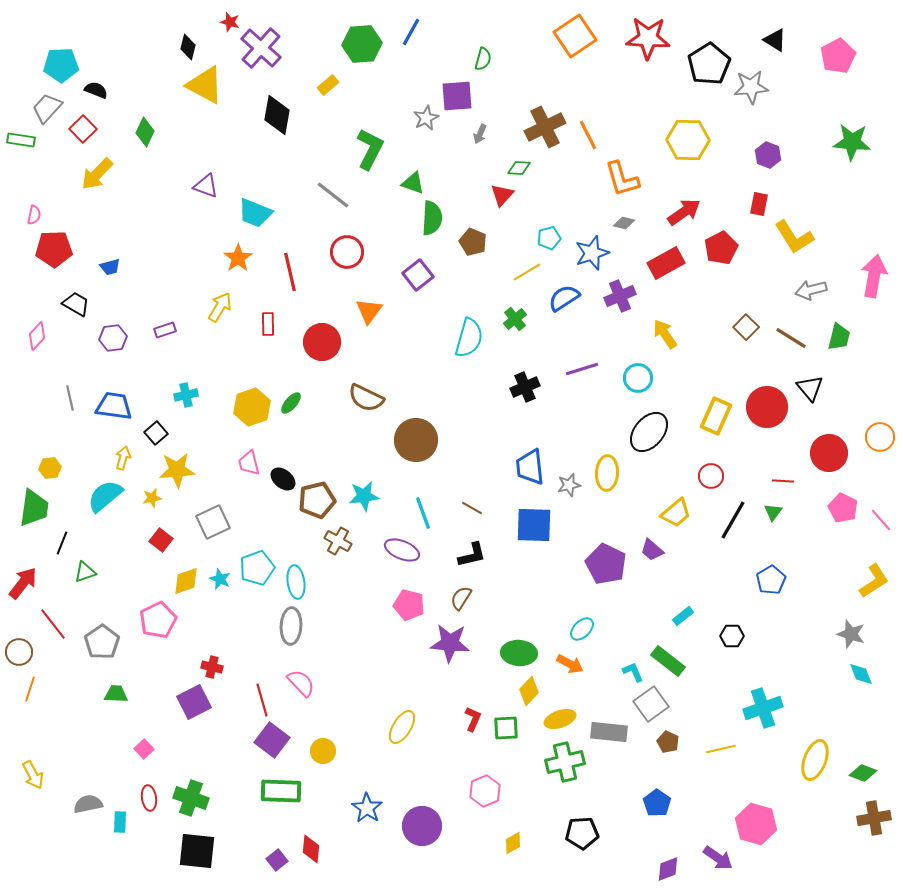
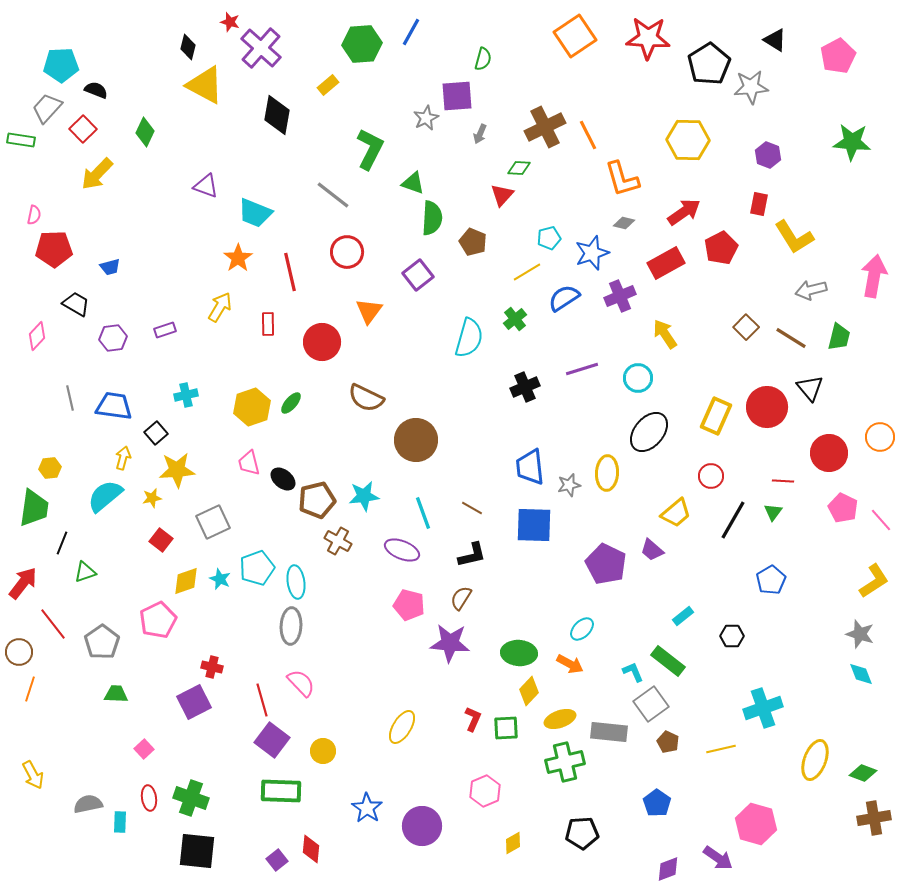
gray star at (851, 634): moved 9 px right
